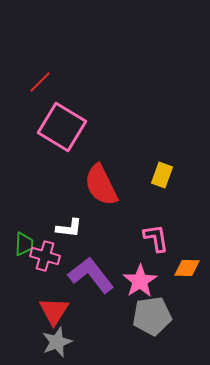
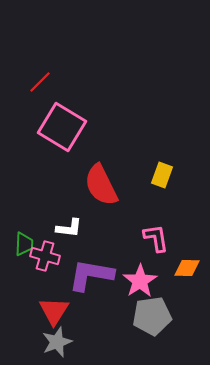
purple L-shape: rotated 42 degrees counterclockwise
